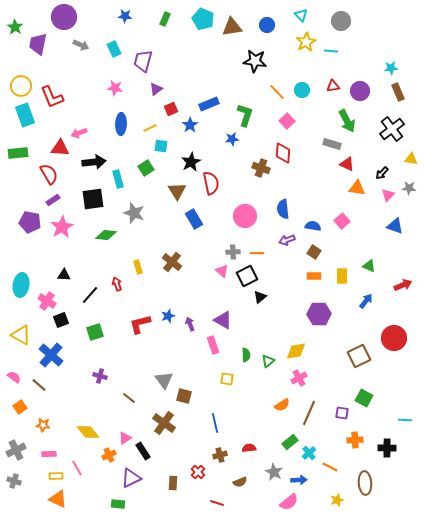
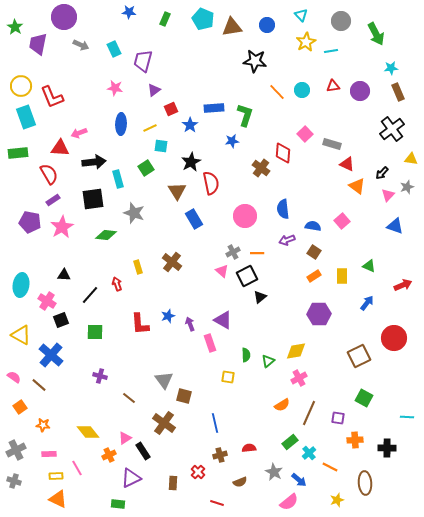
blue star at (125, 16): moved 4 px right, 4 px up
cyan line at (331, 51): rotated 16 degrees counterclockwise
purple triangle at (156, 89): moved 2 px left, 1 px down
blue rectangle at (209, 104): moved 5 px right, 4 px down; rotated 18 degrees clockwise
cyan rectangle at (25, 115): moved 1 px right, 2 px down
pink square at (287, 121): moved 18 px right, 13 px down
green arrow at (347, 121): moved 29 px right, 87 px up
blue star at (232, 139): moved 2 px down
brown cross at (261, 168): rotated 18 degrees clockwise
orange triangle at (357, 188): moved 2 px up; rotated 30 degrees clockwise
gray star at (409, 188): moved 2 px left, 1 px up; rotated 24 degrees counterclockwise
gray cross at (233, 252): rotated 24 degrees counterclockwise
orange rectangle at (314, 276): rotated 32 degrees counterclockwise
blue arrow at (366, 301): moved 1 px right, 2 px down
red L-shape at (140, 324): rotated 80 degrees counterclockwise
green square at (95, 332): rotated 18 degrees clockwise
pink rectangle at (213, 345): moved 3 px left, 2 px up
yellow square at (227, 379): moved 1 px right, 2 px up
purple square at (342, 413): moved 4 px left, 5 px down
cyan line at (405, 420): moved 2 px right, 3 px up
blue arrow at (299, 480): rotated 42 degrees clockwise
